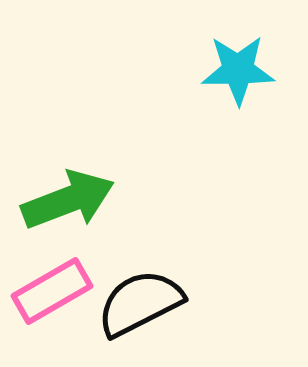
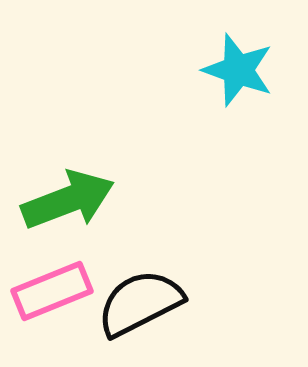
cyan star: rotated 20 degrees clockwise
pink rectangle: rotated 8 degrees clockwise
